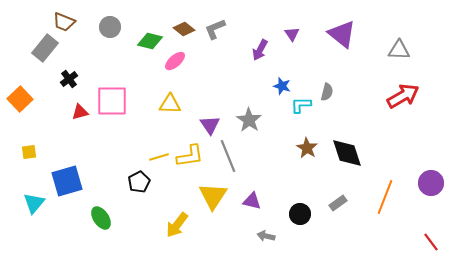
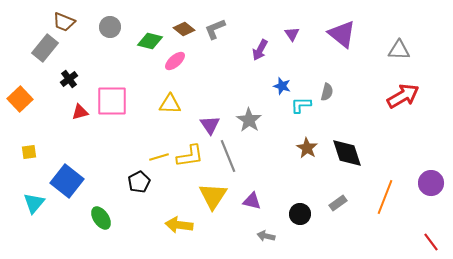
blue square at (67, 181): rotated 36 degrees counterclockwise
yellow arrow at (177, 225): moved 2 px right; rotated 60 degrees clockwise
